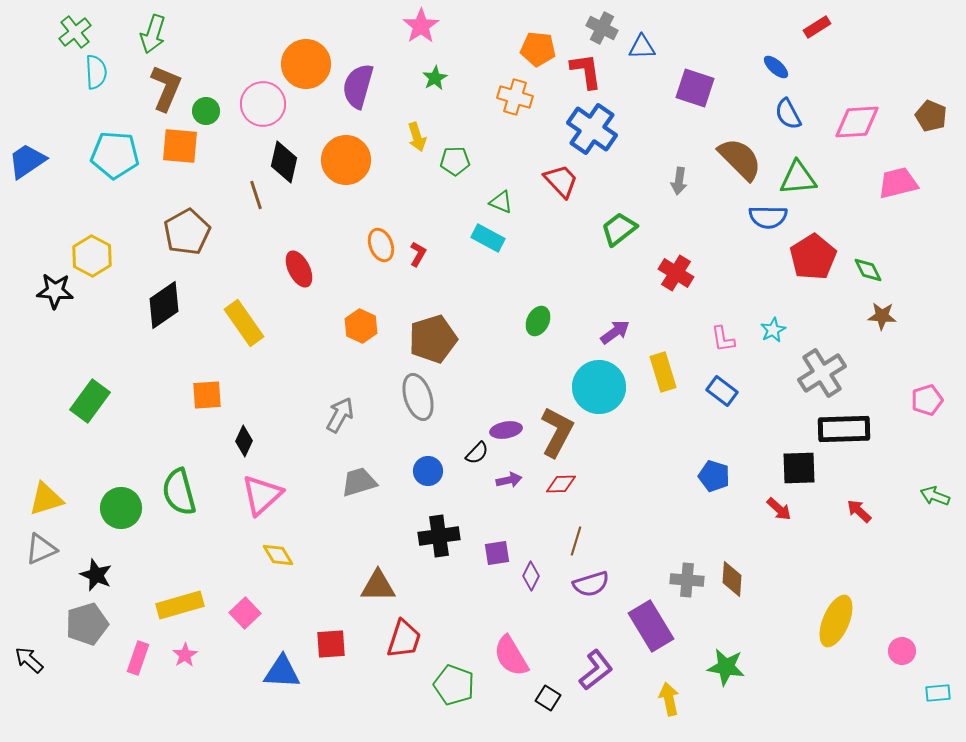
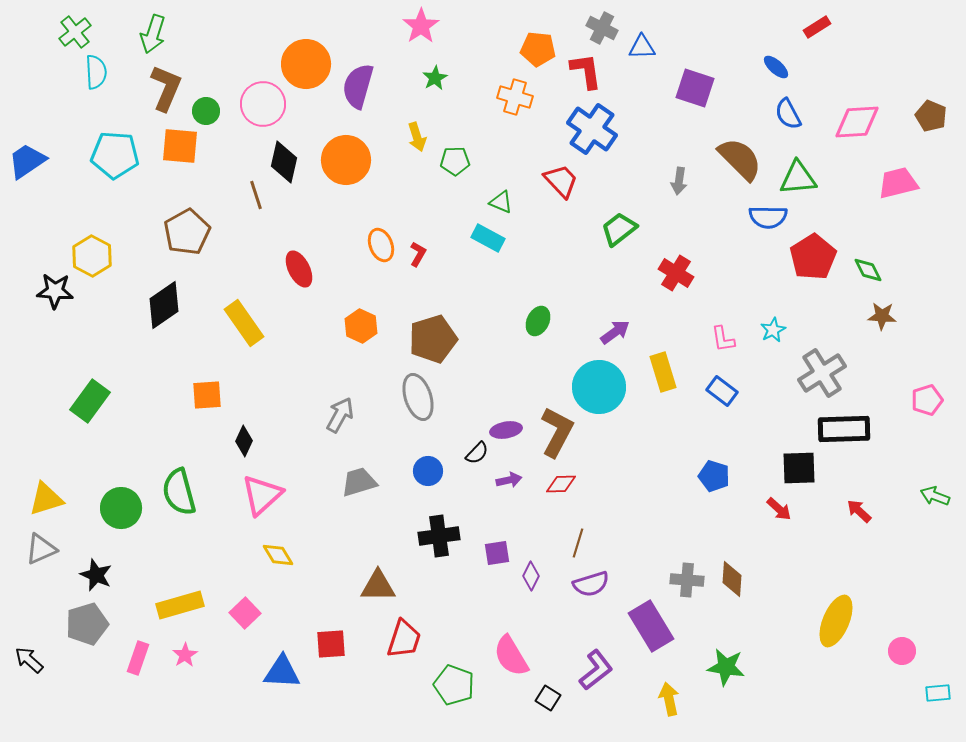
brown line at (576, 541): moved 2 px right, 2 px down
